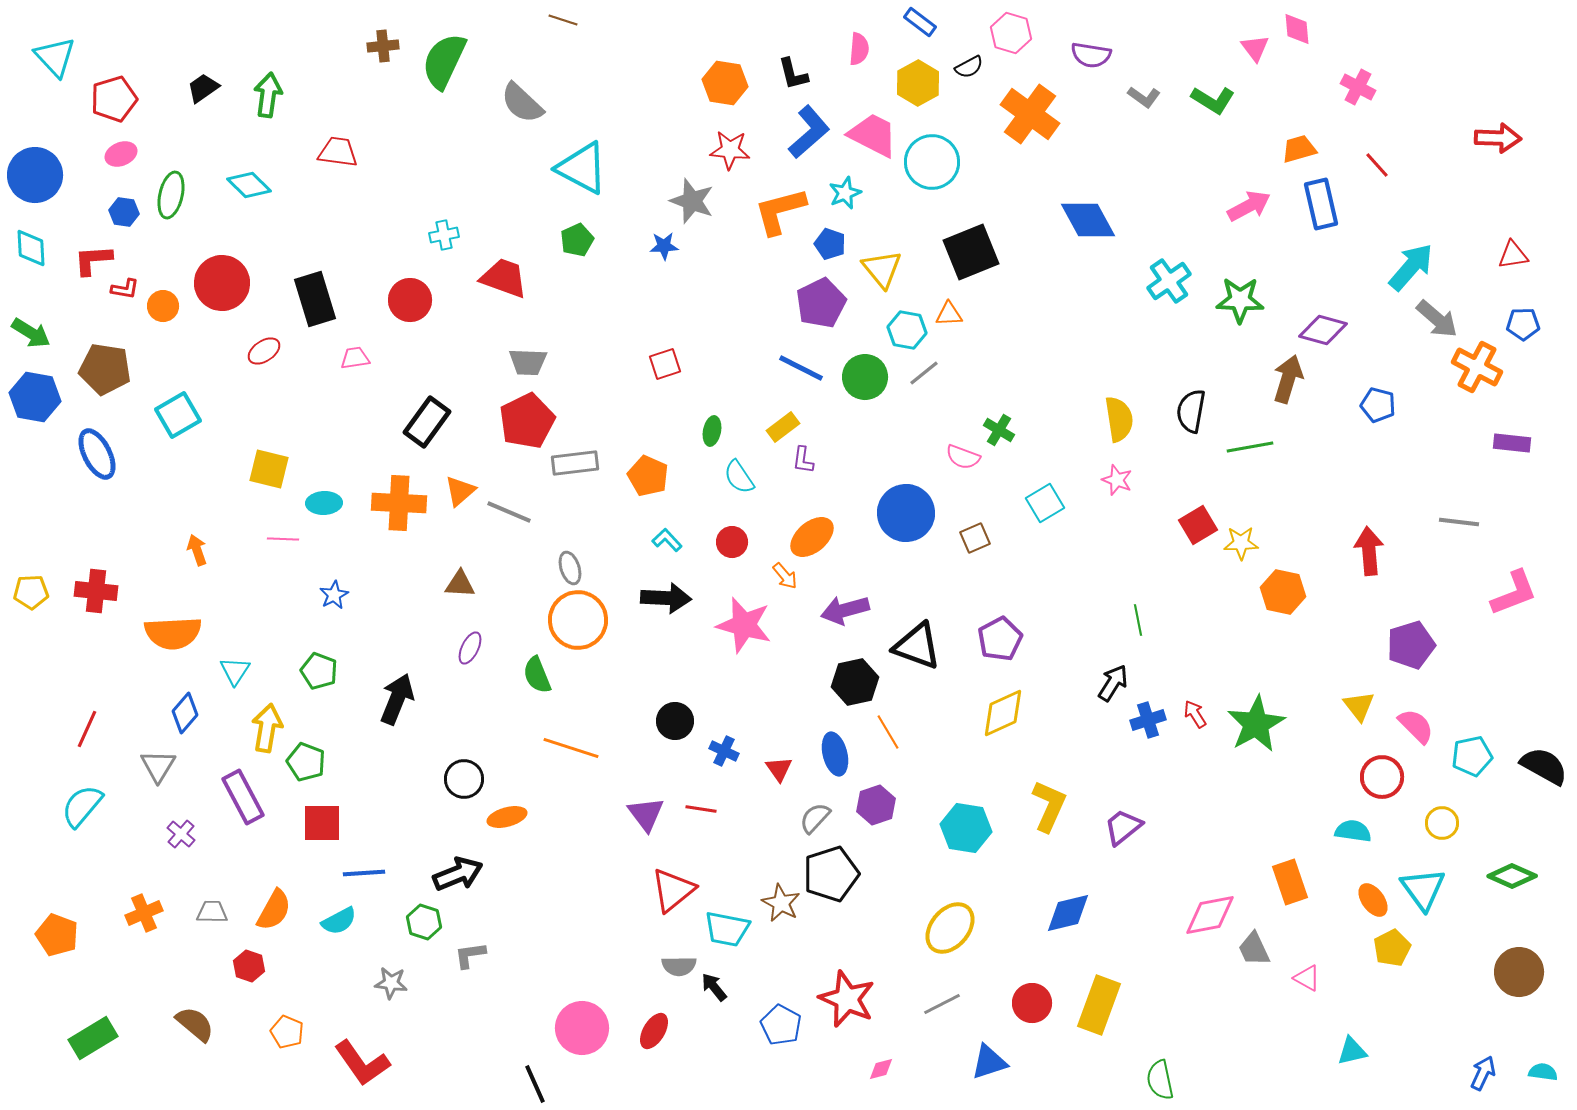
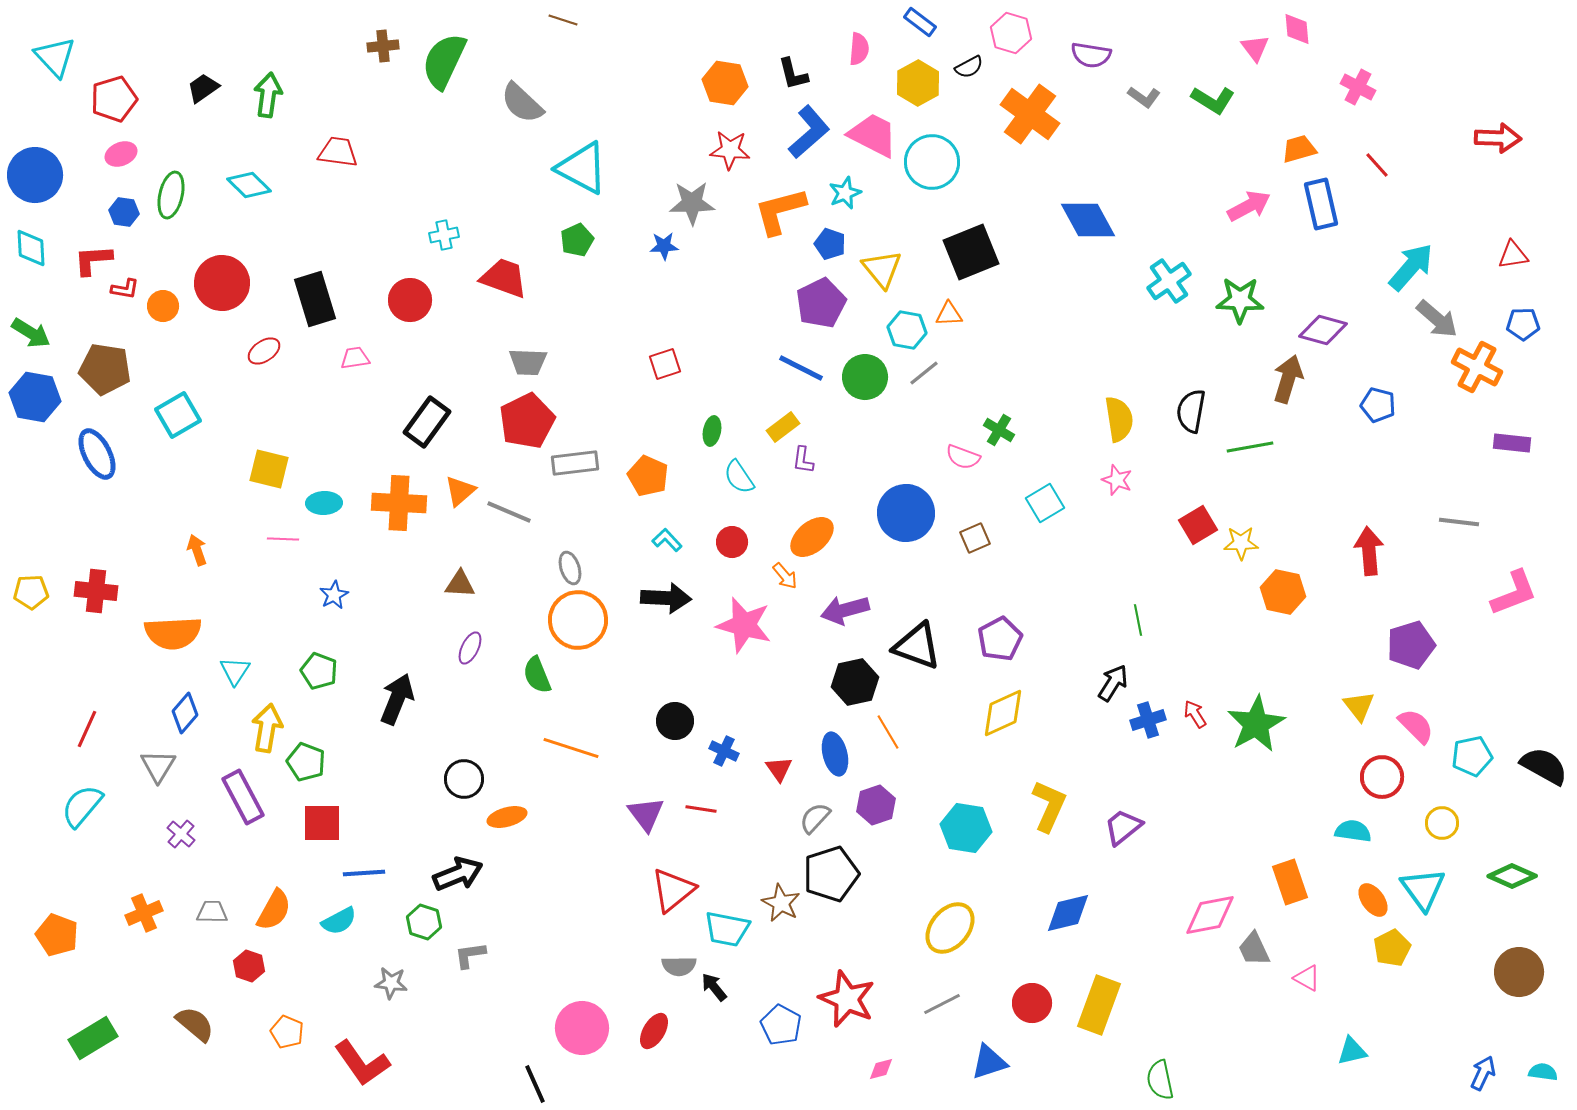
gray star at (692, 201): moved 2 px down; rotated 21 degrees counterclockwise
